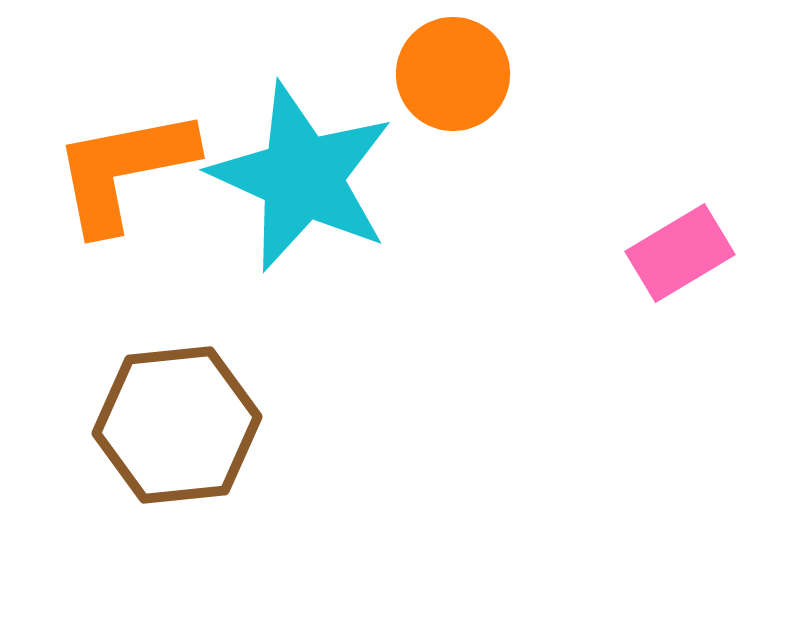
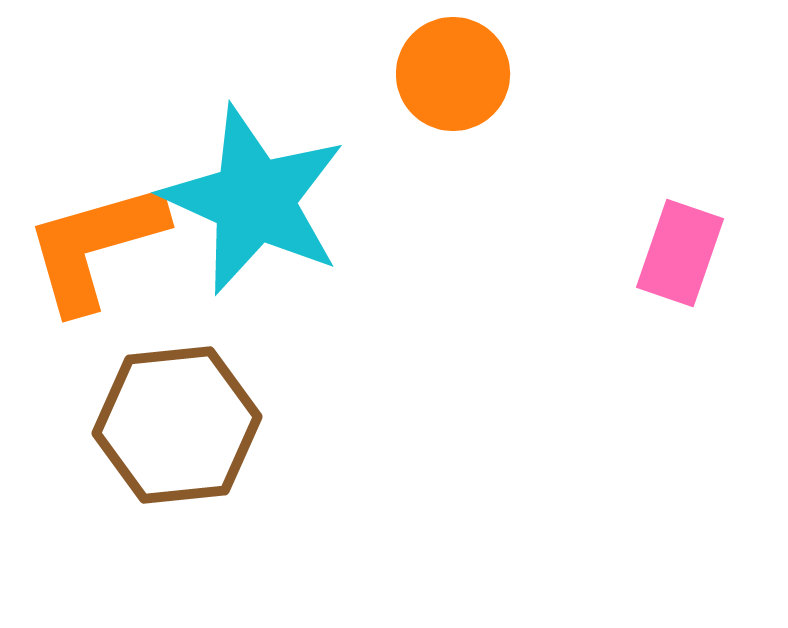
orange L-shape: moved 29 px left, 76 px down; rotated 5 degrees counterclockwise
cyan star: moved 48 px left, 23 px down
pink rectangle: rotated 40 degrees counterclockwise
